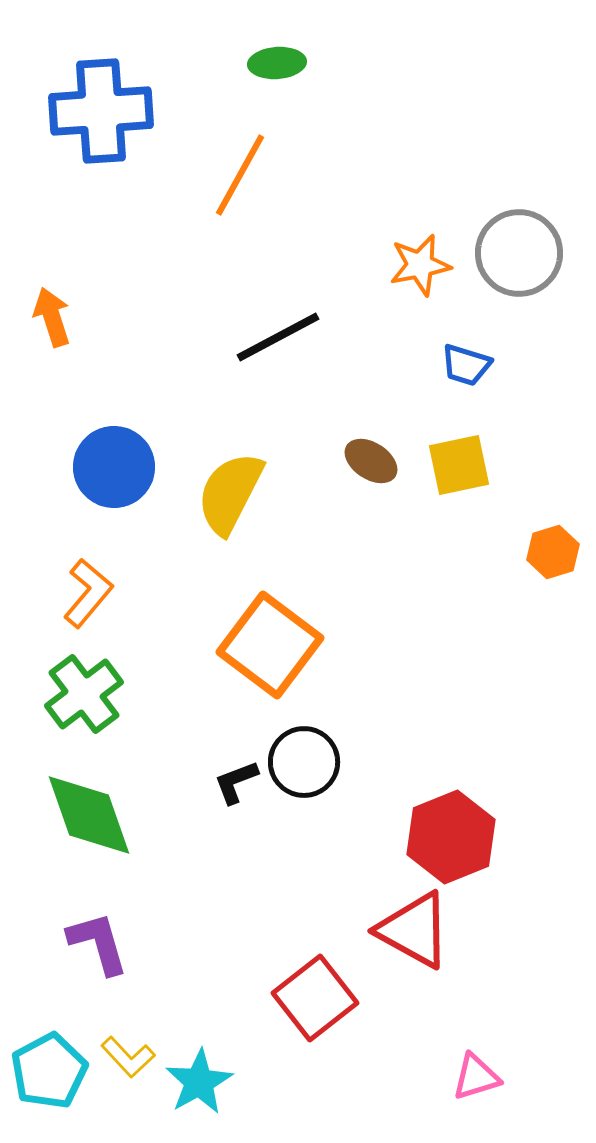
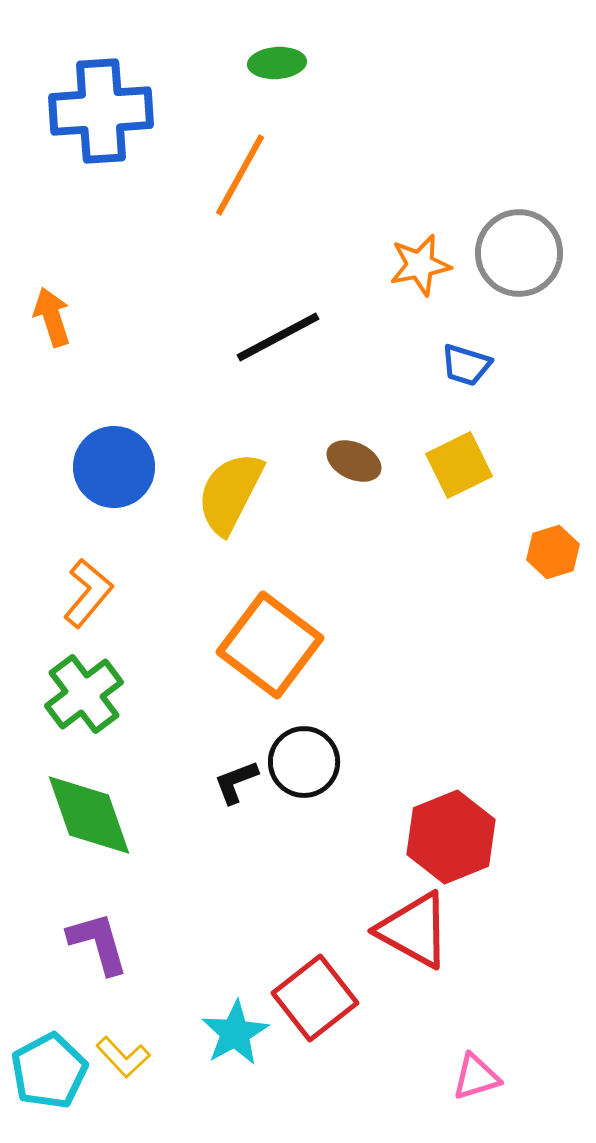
brown ellipse: moved 17 px left; rotated 8 degrees counterclockwise
yellow square: rotated 14 degrees counterclockwise
yellow L-shape: moved 5 px left
cyan star: moved 36 px right, 49 px up
